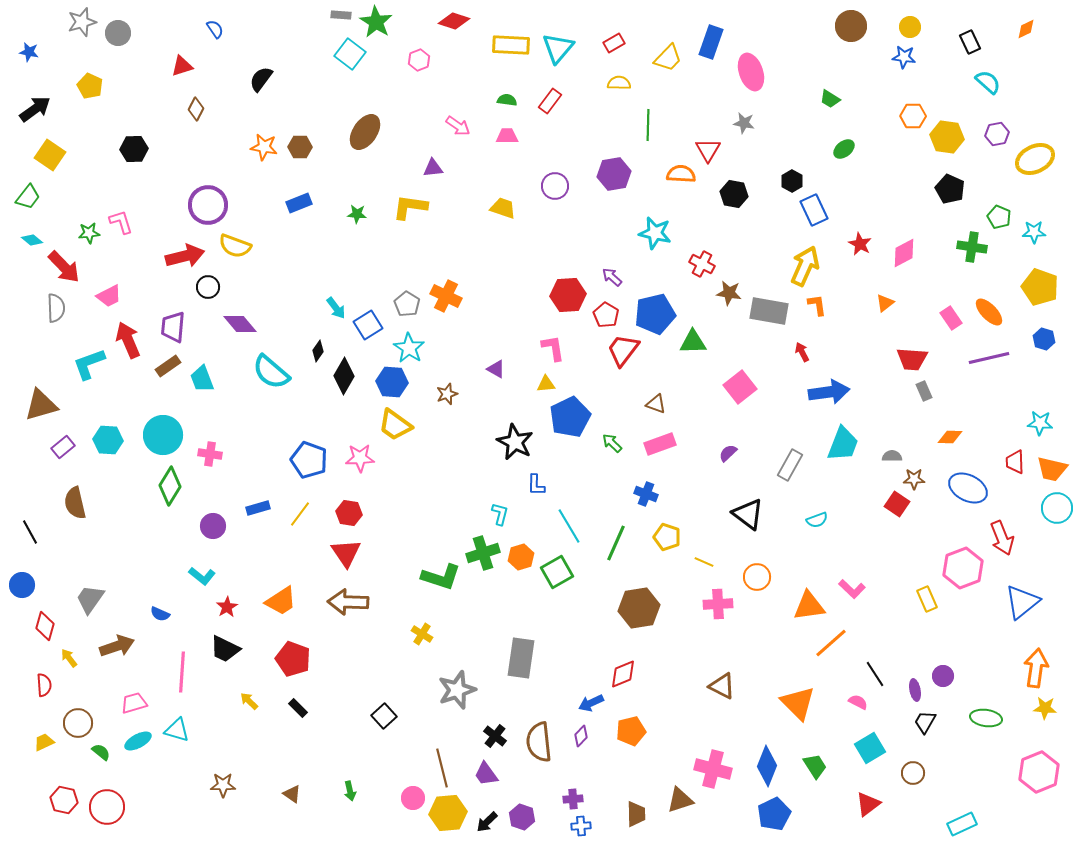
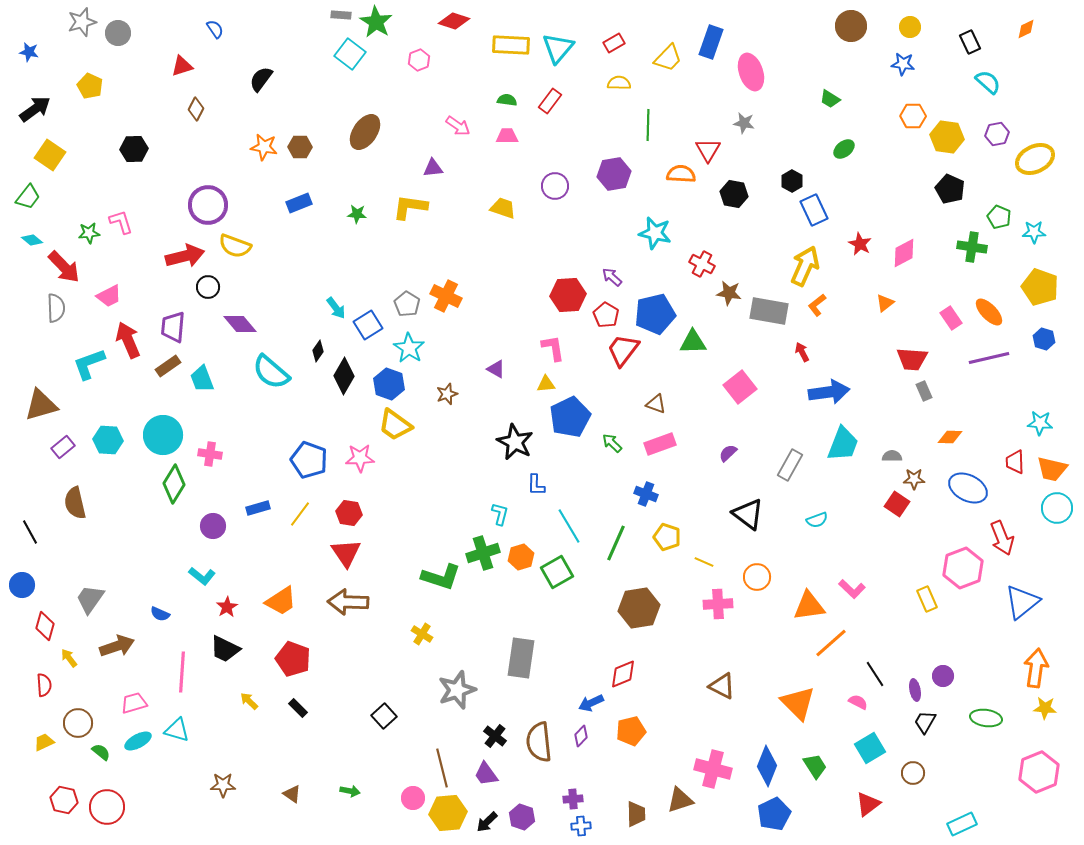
blue star at (904, 57): moved 1 px left, 7 px down
orange L-shape at (817, 305): rotated 120 degrees counterclockwise
blue hexagon at (392, 382): moved 3 px left, 2 px down; rotated 16 degrees clockwise
green diamond at (170, 486): moved 4 px right, 2 px up
green arrow at (350, 791): rotated 66 degrees counterclockwise
